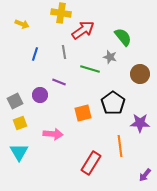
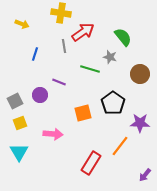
red arrow: moved 2 px down
gray line: moved 6 px up
orange line: rotated 45 degrees clockwise
